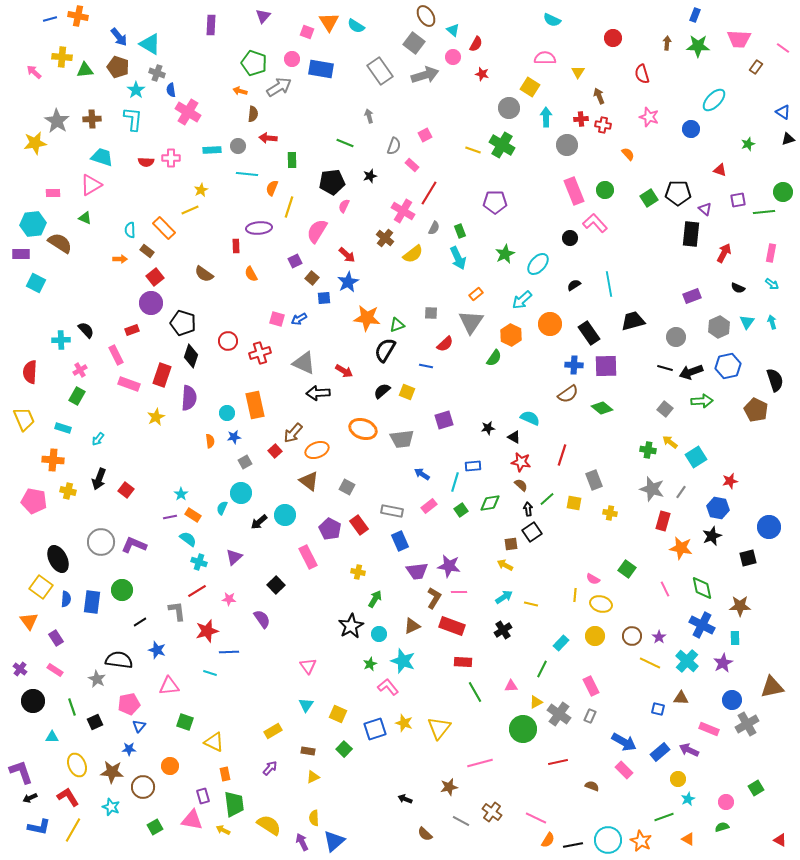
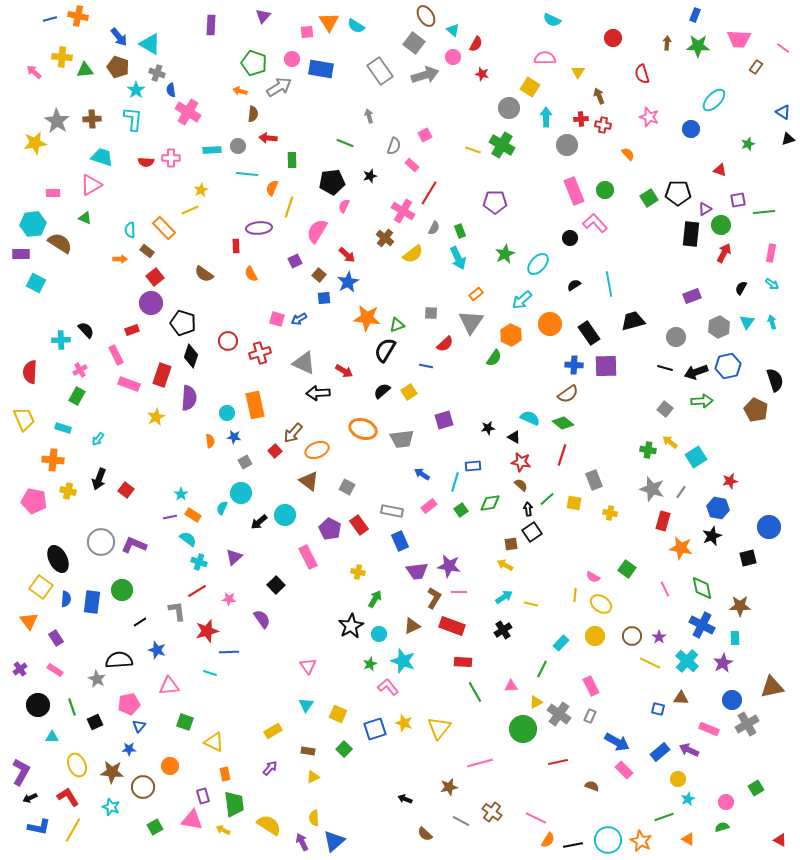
pink square at (307, 32): rotated 24 degrees counterclockwise
green circle at (783, 192): moved 62 px left, 33 px down
purple triangle at (705, 209): rotated 48 degrees clockwise
brown square at (312, 278): moved 7 px right, 3 px up
black semicircle at (738, 288): moved 3 px right; rotated 96 degrees clockwise
black arrow at (691, 372): moved 5 px right
yellow square at (407, 392): moved 2 px right; rotated 35 degrees clockwise
green diamond at (602, 408): moved 39 px left, 15 px down
blue star at (234, 437): rotated 16 degrees clockwise
pink semicircle at (593, 579): moved 2 px up
yellow ellipse at (601, 604): rotated 20 degrees clockwise
black semicircle at (119, 660): rotated 12 degrees counterclockwise
purple cross at (20, 669): rotated 16 degrees clockwise
black circle at (33, 701): moved 5 px right, 4 px down
blue arrow at (624, 742): moved 7 px left
purple L-shape at (21, 772): rotated 48 degrees clockwise
